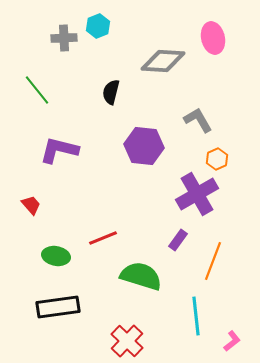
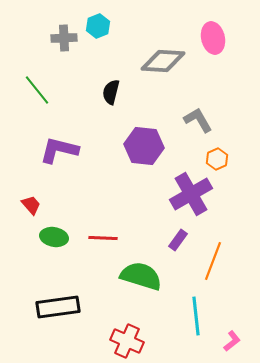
purple cross: moved 6 px left
red line: rotated 24 degrees clockwise
green ellipse: moved 2 px left, 19 px up
red cross: rotated 20 degrees counterclockwise
